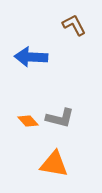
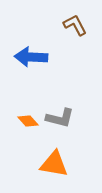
brown L-shape: moved 1 px right
